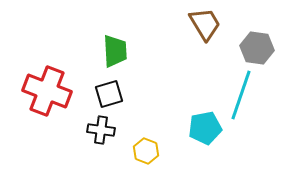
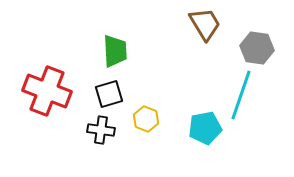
yellow hexagon: moved 32 px up
